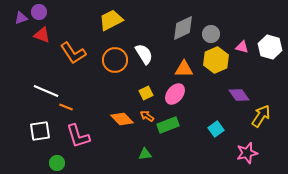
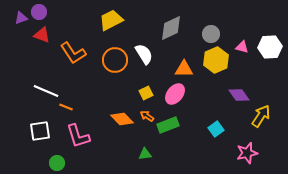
gray diamond: moved 12 px left
white hexagon: rotated 20 degrees counterclockwise
